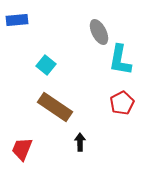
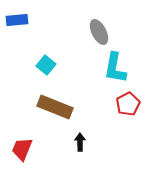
cyan L-shape: moved 5 px left, 8 px down
red pentagon: moved 6 px right, 1 px down
brown rectangle: rotated 12 degrees counterclockwise
